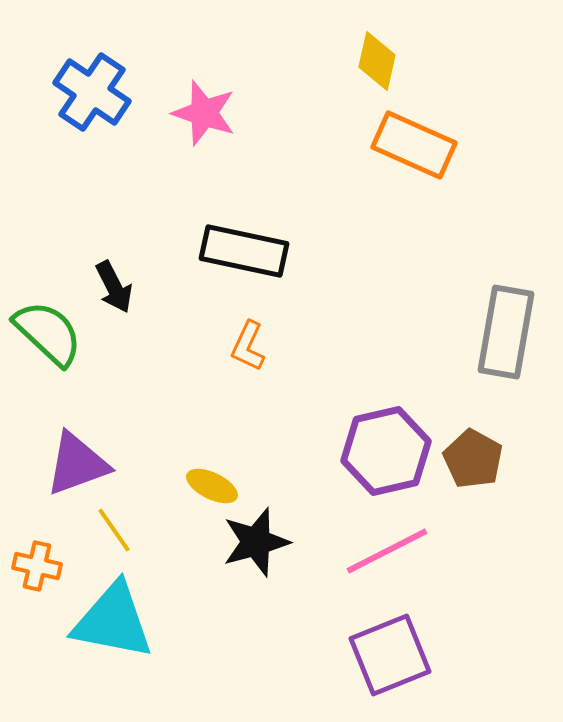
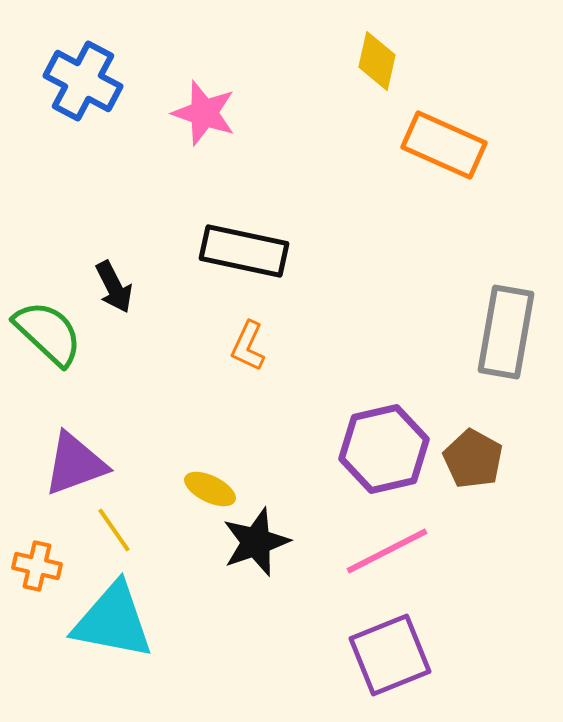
blue cross: moved 9 px left, 11 px up; rotated 6 degrees counterclockwise
orange rectangle: moved 30 px right
purple hexagon: moved 2 px left, 2 px up
purple triangle: moved 2 px left
yellow ellipse: moved 2 px left, 3 px down
black star: rotated 4 degrees counterclockwise
